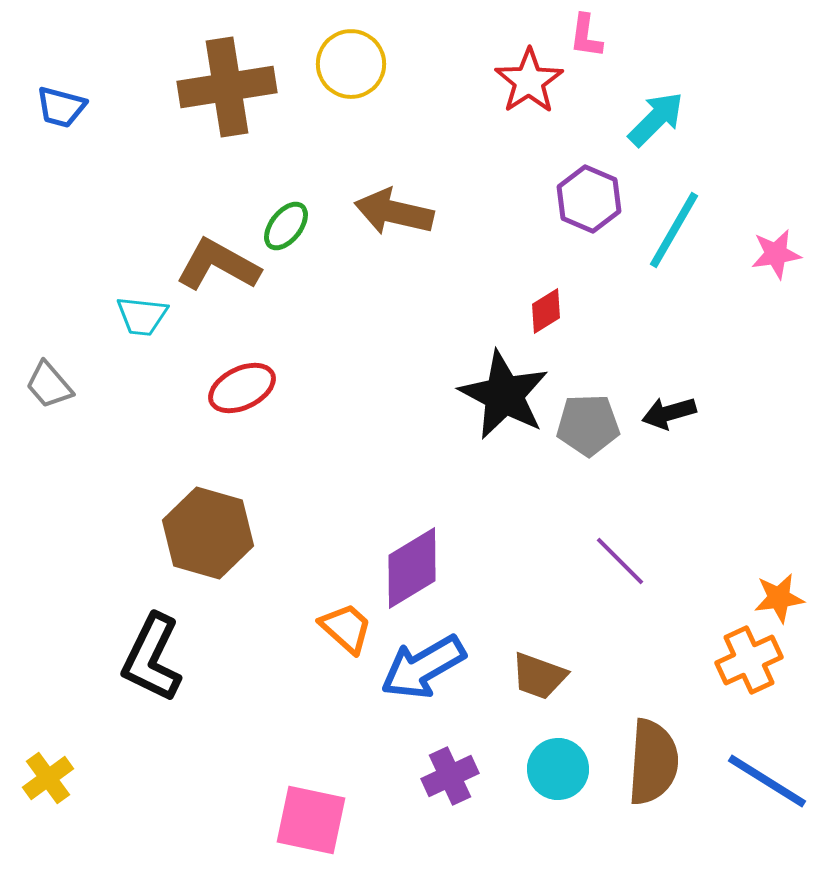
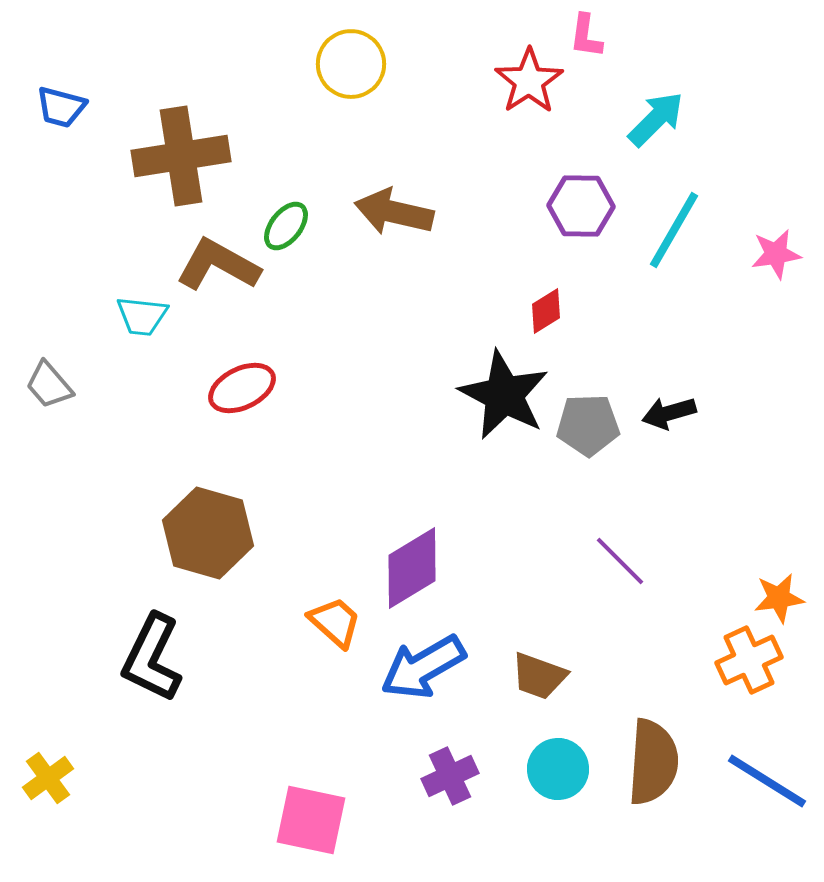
brown cross: moved 46 px left, 69 px down
purple hexagon: moved 8 px left, 7 px down; rotated 22 degrees counterclockwise
orange trapezoid: moved 11 px left, 6 px up
